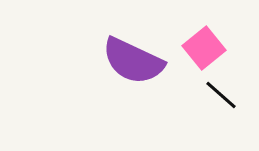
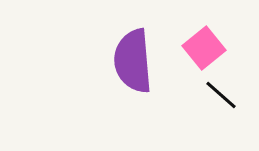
purple semicircle: rotated 60 degrees clockwise
